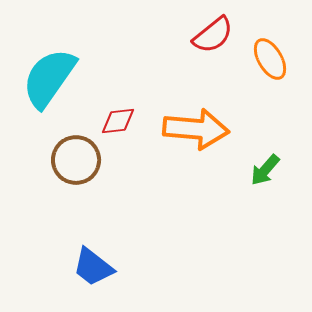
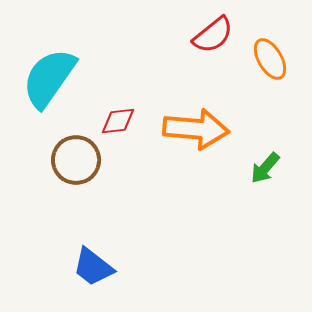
green arrow: moved 2 px up
